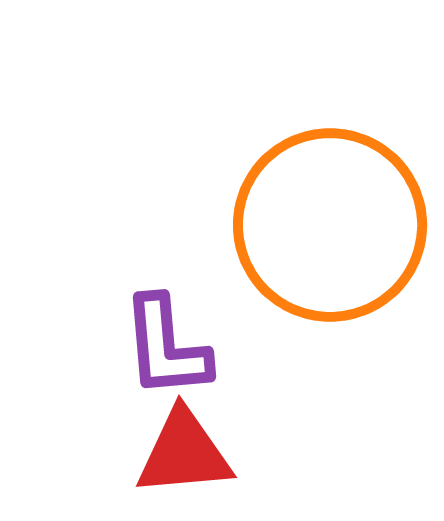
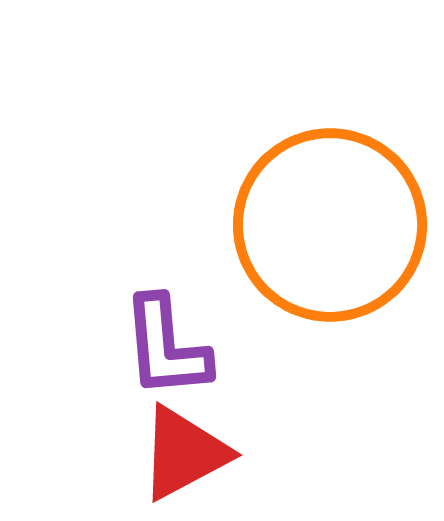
red triangle: rotated 23 degrees counterclockwise
